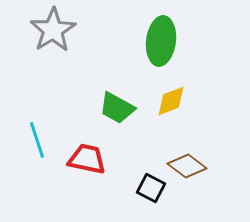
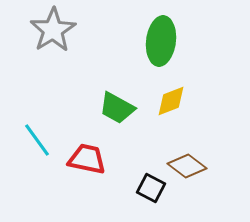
cyan line: rotated 18 degrees counterclockwise
